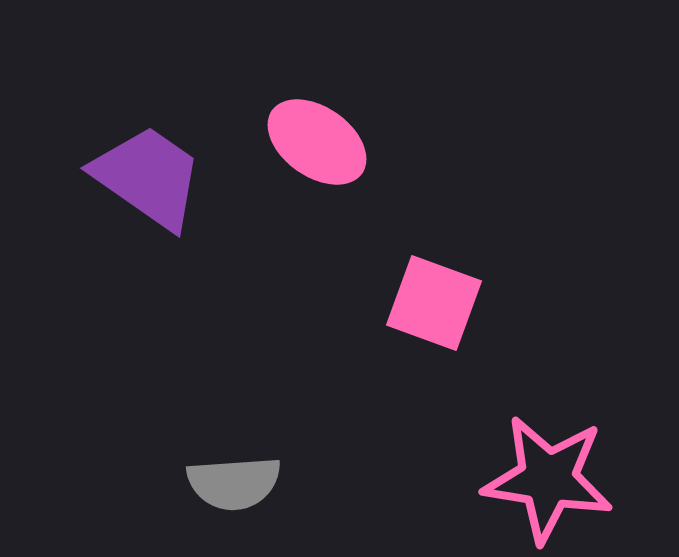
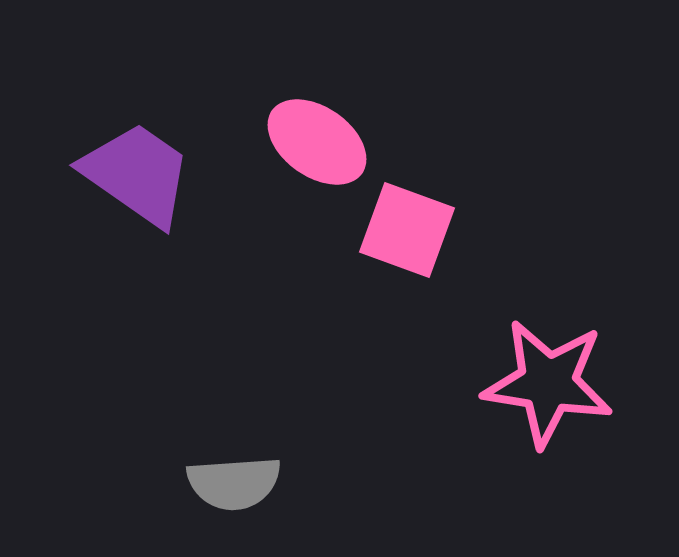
purple trapezoid: moved 11 px left, 3 px up
pink square: moved 27 px left, 73 px up
pink star: moved 96 px up
